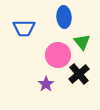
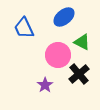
blue ellipse: rotated 55 degrees clockwise
blue trapezoid: rotated 65 degrees clockwise
green triangle: rotated 24 degrees counterclockwise
purple star: moved 1 px left, 1 px down
